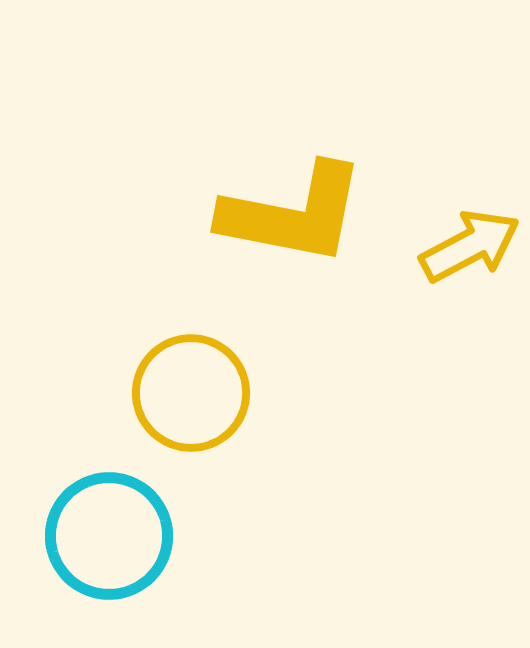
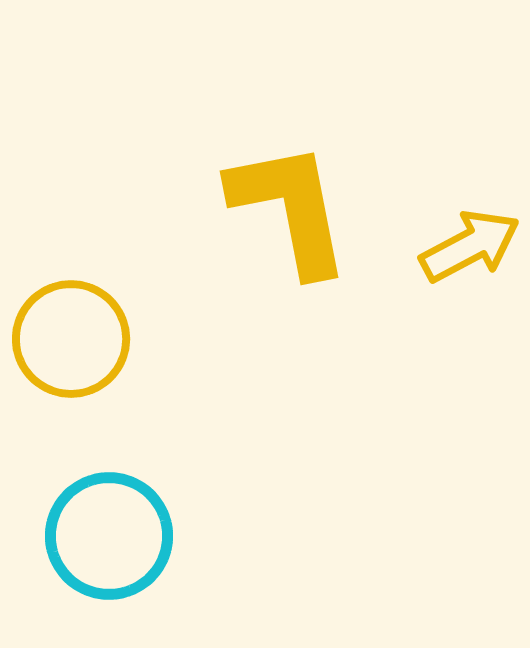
yellow L-shape: moved 3 px left, 6 px up; rotated 112 degrees counterclockwise
yellow circle: moved 120 px left, 54 px up
